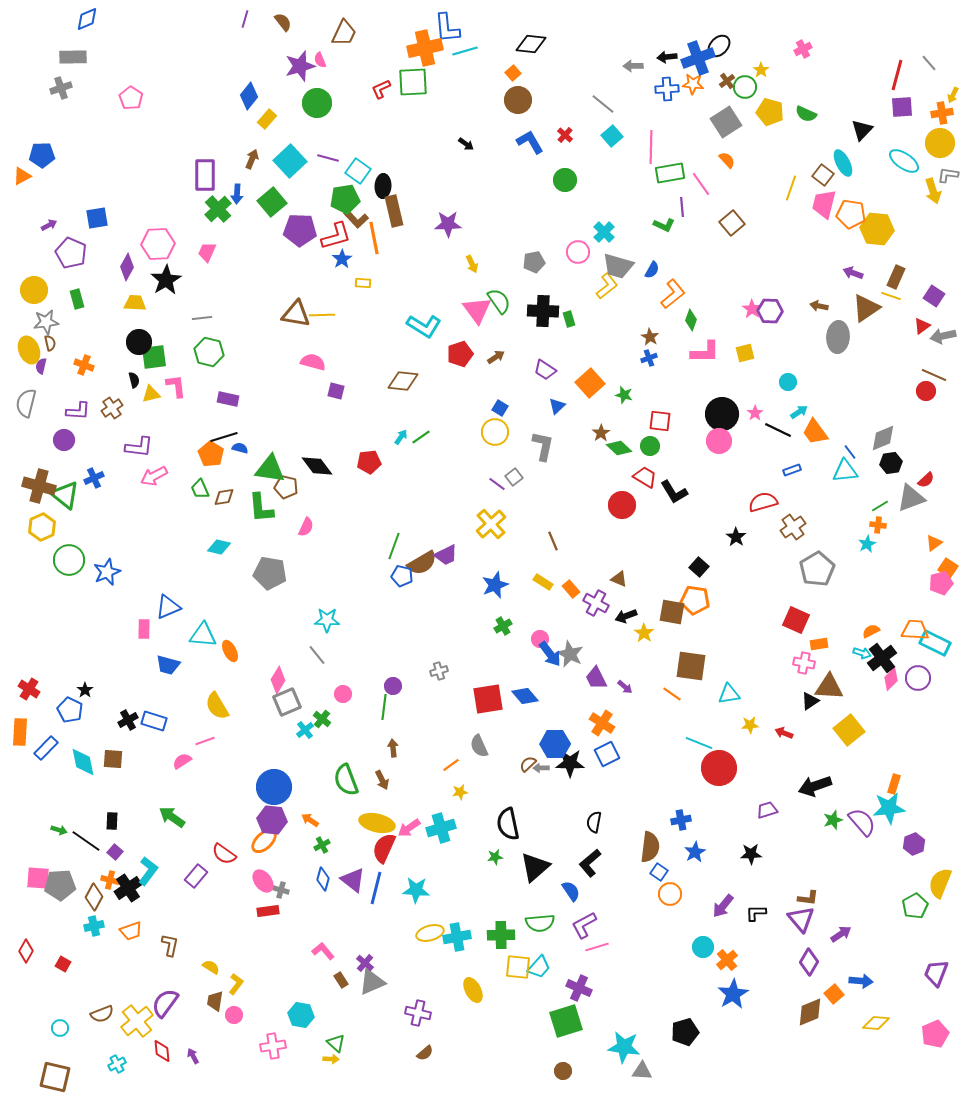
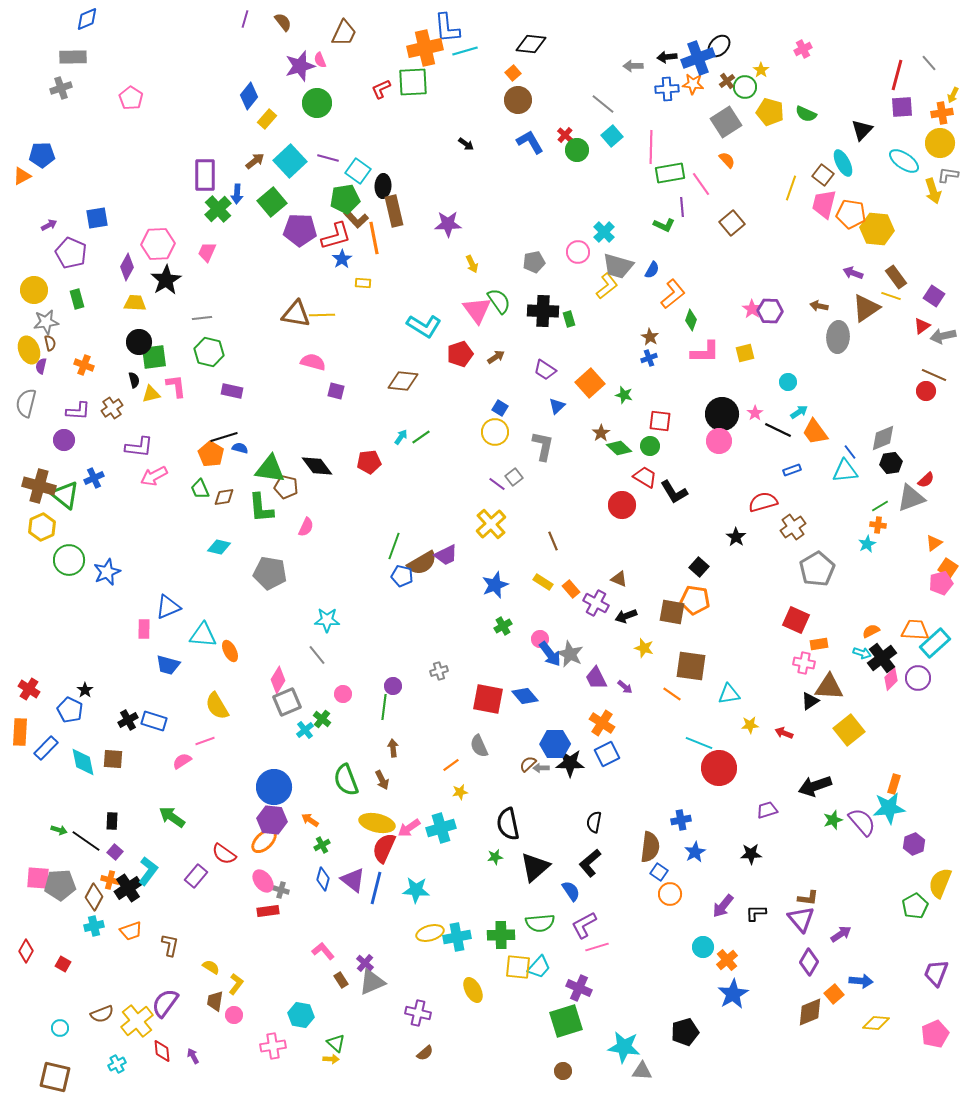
brown arrow at (252, 159): moved 3 px right, 2 px down; rotated 30 degrees clockwise
green circle at (565, 180): moved 12 px right, 30 px up
brown rectangle at (896, 277): rotated 60 degrees counterclockwise
purple rectangle at (228, 399): moved 4 px right, 8 px up
yellow star at (644, 633): moved 15 px down; rotated 18 degrees counterclockwise
cyan rectangle at (935, 643): rotated 68 degrees counterclockwise
red square at (488, 699): rotated 20 degrees clockwise
